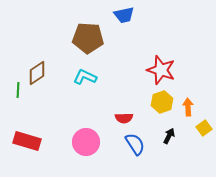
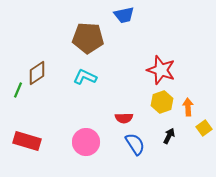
green line: rotated 21 degrees clockwise
